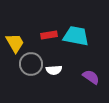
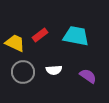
red rectangle: moved 9 px left; rotated 28 degrees counterclockwise
yellow trapezoid: rotated 35 degrees counterclockwise
gray circle: moved 8 px left, 8 px down
purple semicircle: moved 3 px left, 1 px up
